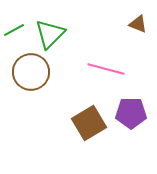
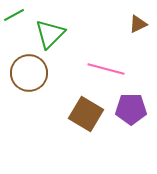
brown triangle: rotated 48 degrees counterclockwise
green line: moved 15 px up
brown circle: moved 2 px left, 1 px down
purple pentagon: moved 4 px up
brown square: moved 3 px left, 9 px up; rotated 28 degrees counterclockwise
